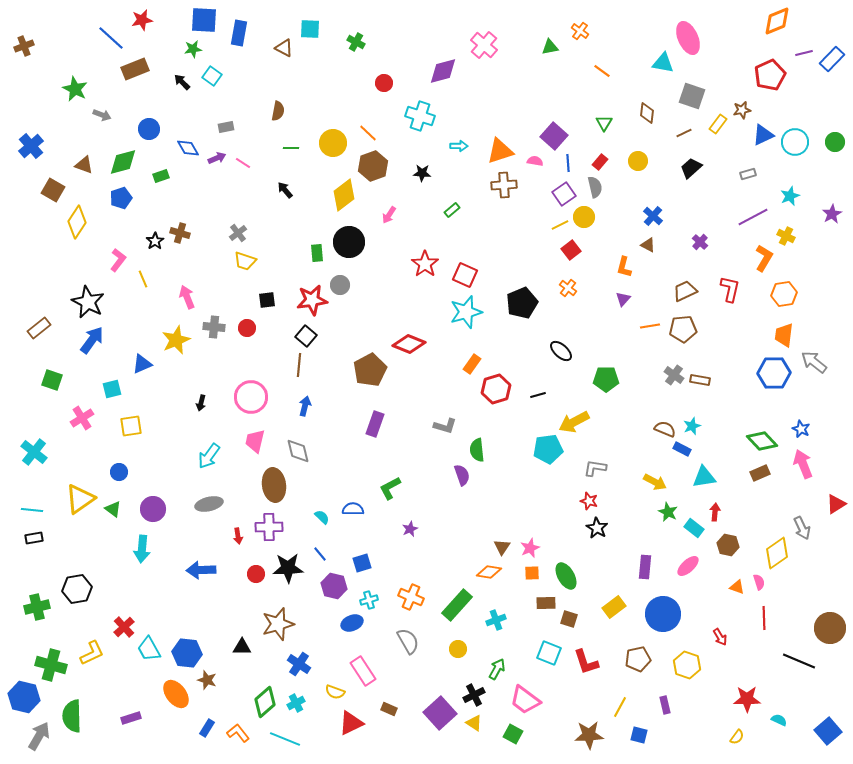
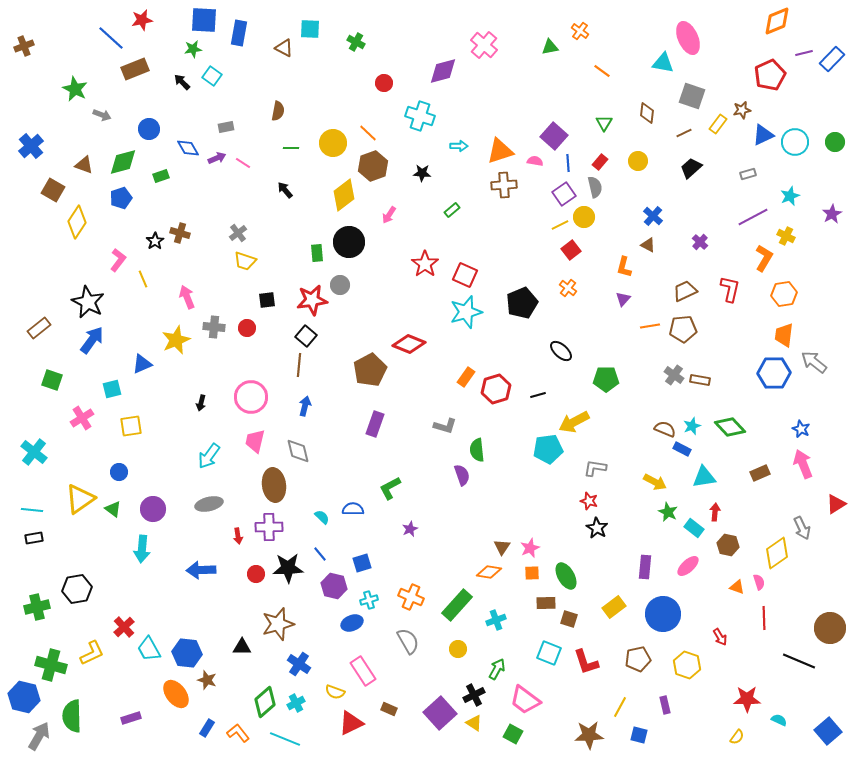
orange rectangle at (472, 364): moved 6 px left, 13 px down
green diamond at (762, 441): moved 32 px left, 14 px up
